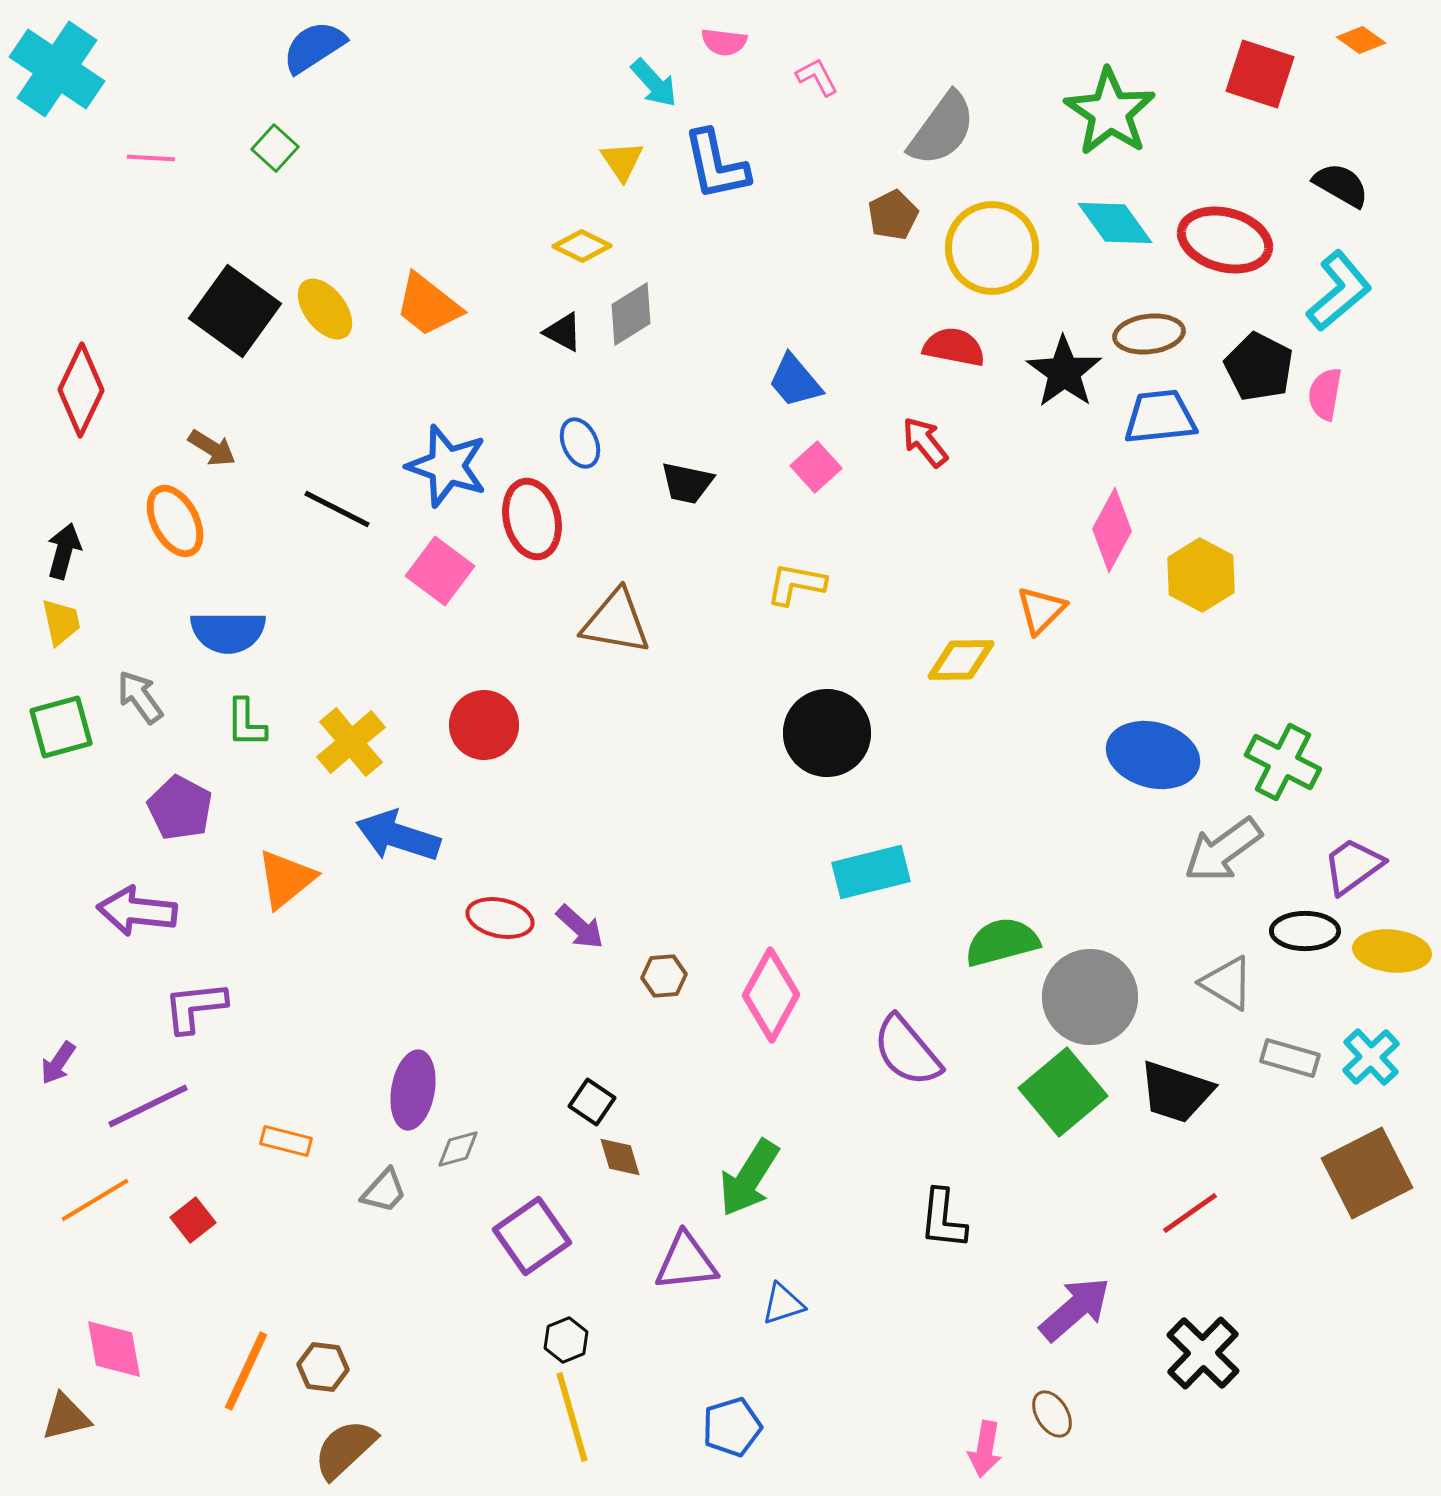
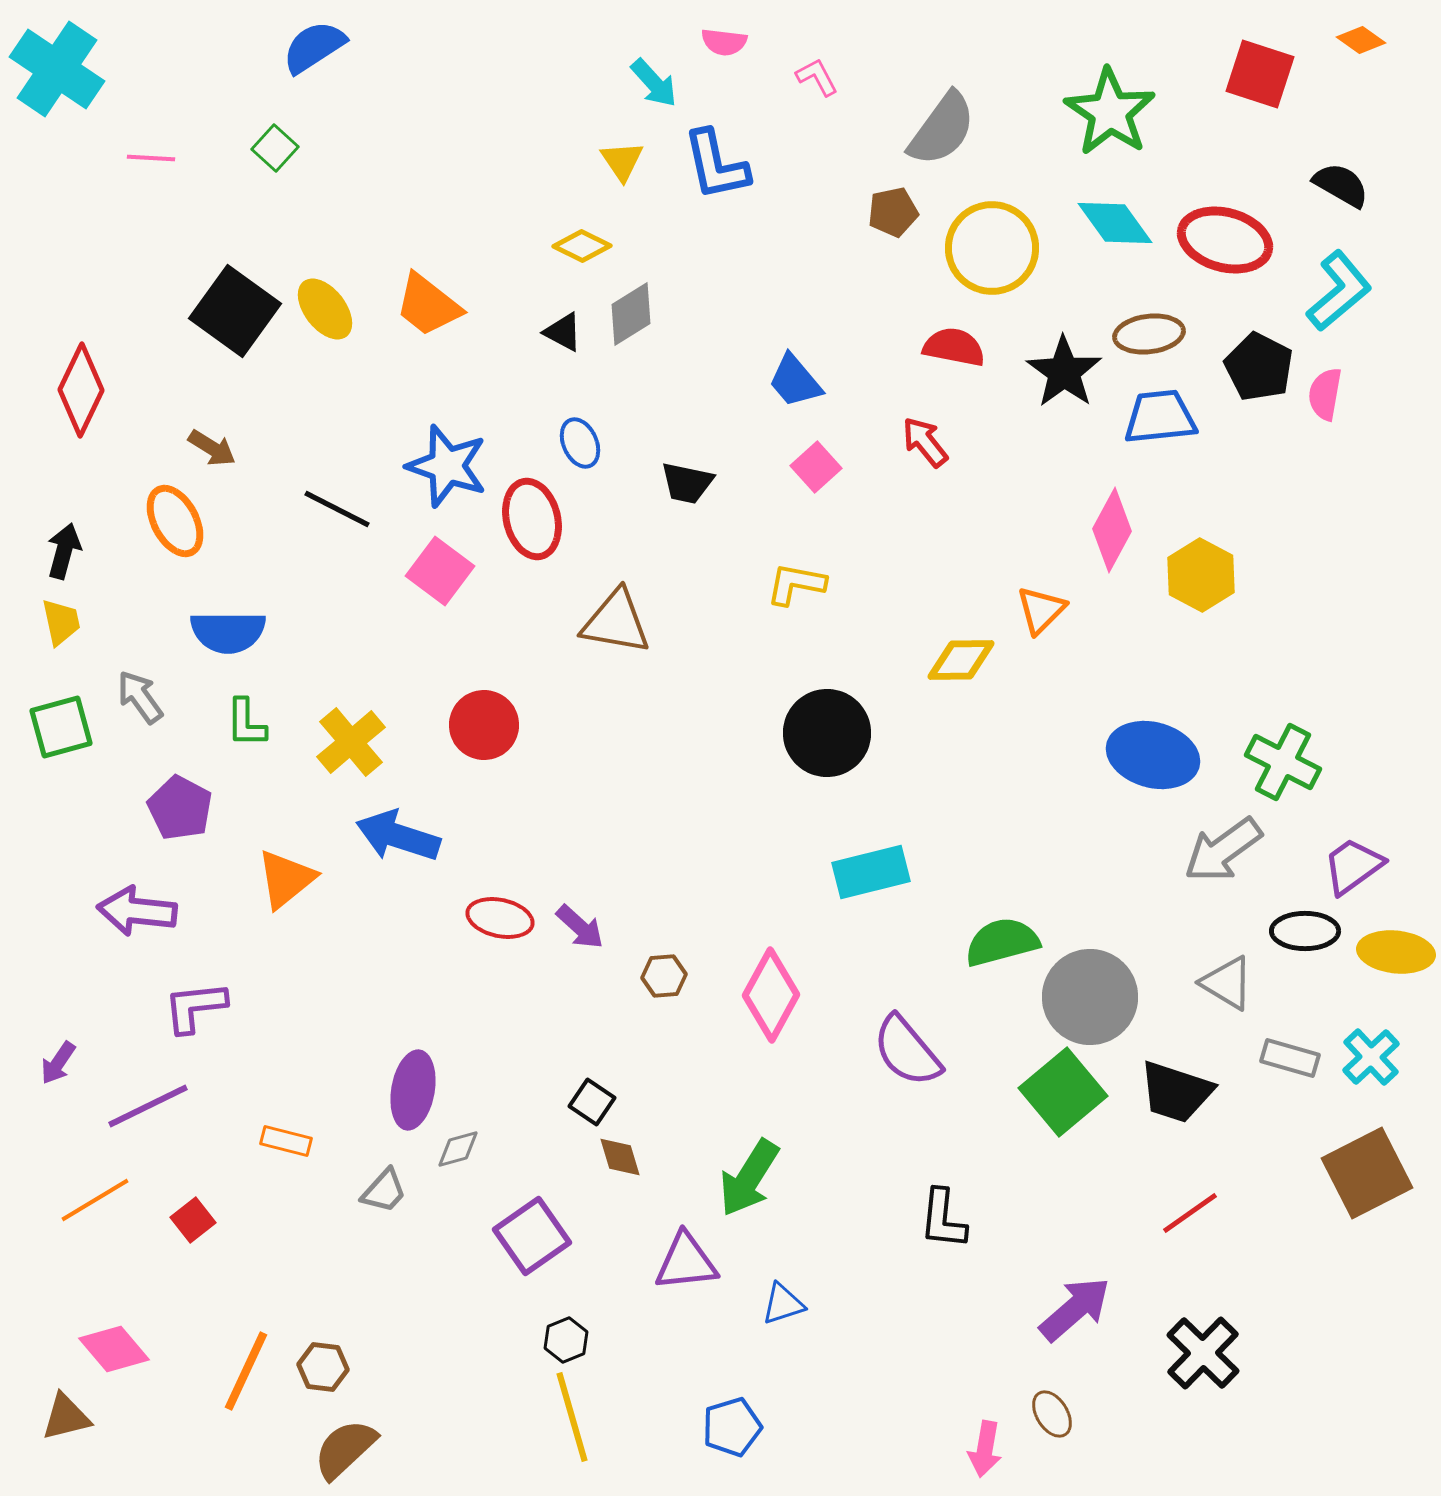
brown pentagon at (893, 215): moved 3 px up; rotated 15 degrees clockwise
yellow ellipse at (1392, 951): moved 4 px right, 1 px down
pink diamond at (114, 1349): rotated 30 degrees counterclockwise
